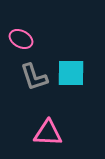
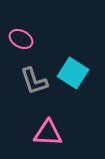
cyan square: moved 2 px right; rotated 32 degrees clockwise
gray L-shape: moved 4 px down
